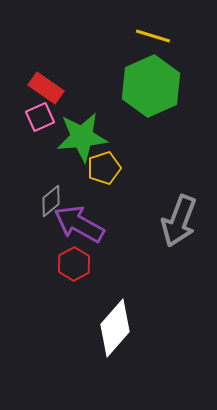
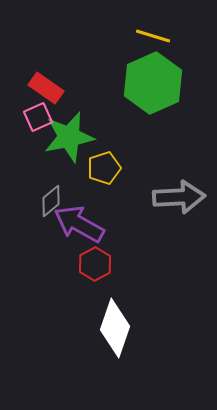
green hexagon: moved 2 px right, 3 px up
pink square: moved 2 px left
green star: moved 13 px left; rotated 6 degrees counterclockwise
gray arrow: moved 24 px up; rotated 114 degrees counterclockwise
red hexagon: moved 21 px right
white diamond: rotated 22 degrees counterclockwise
